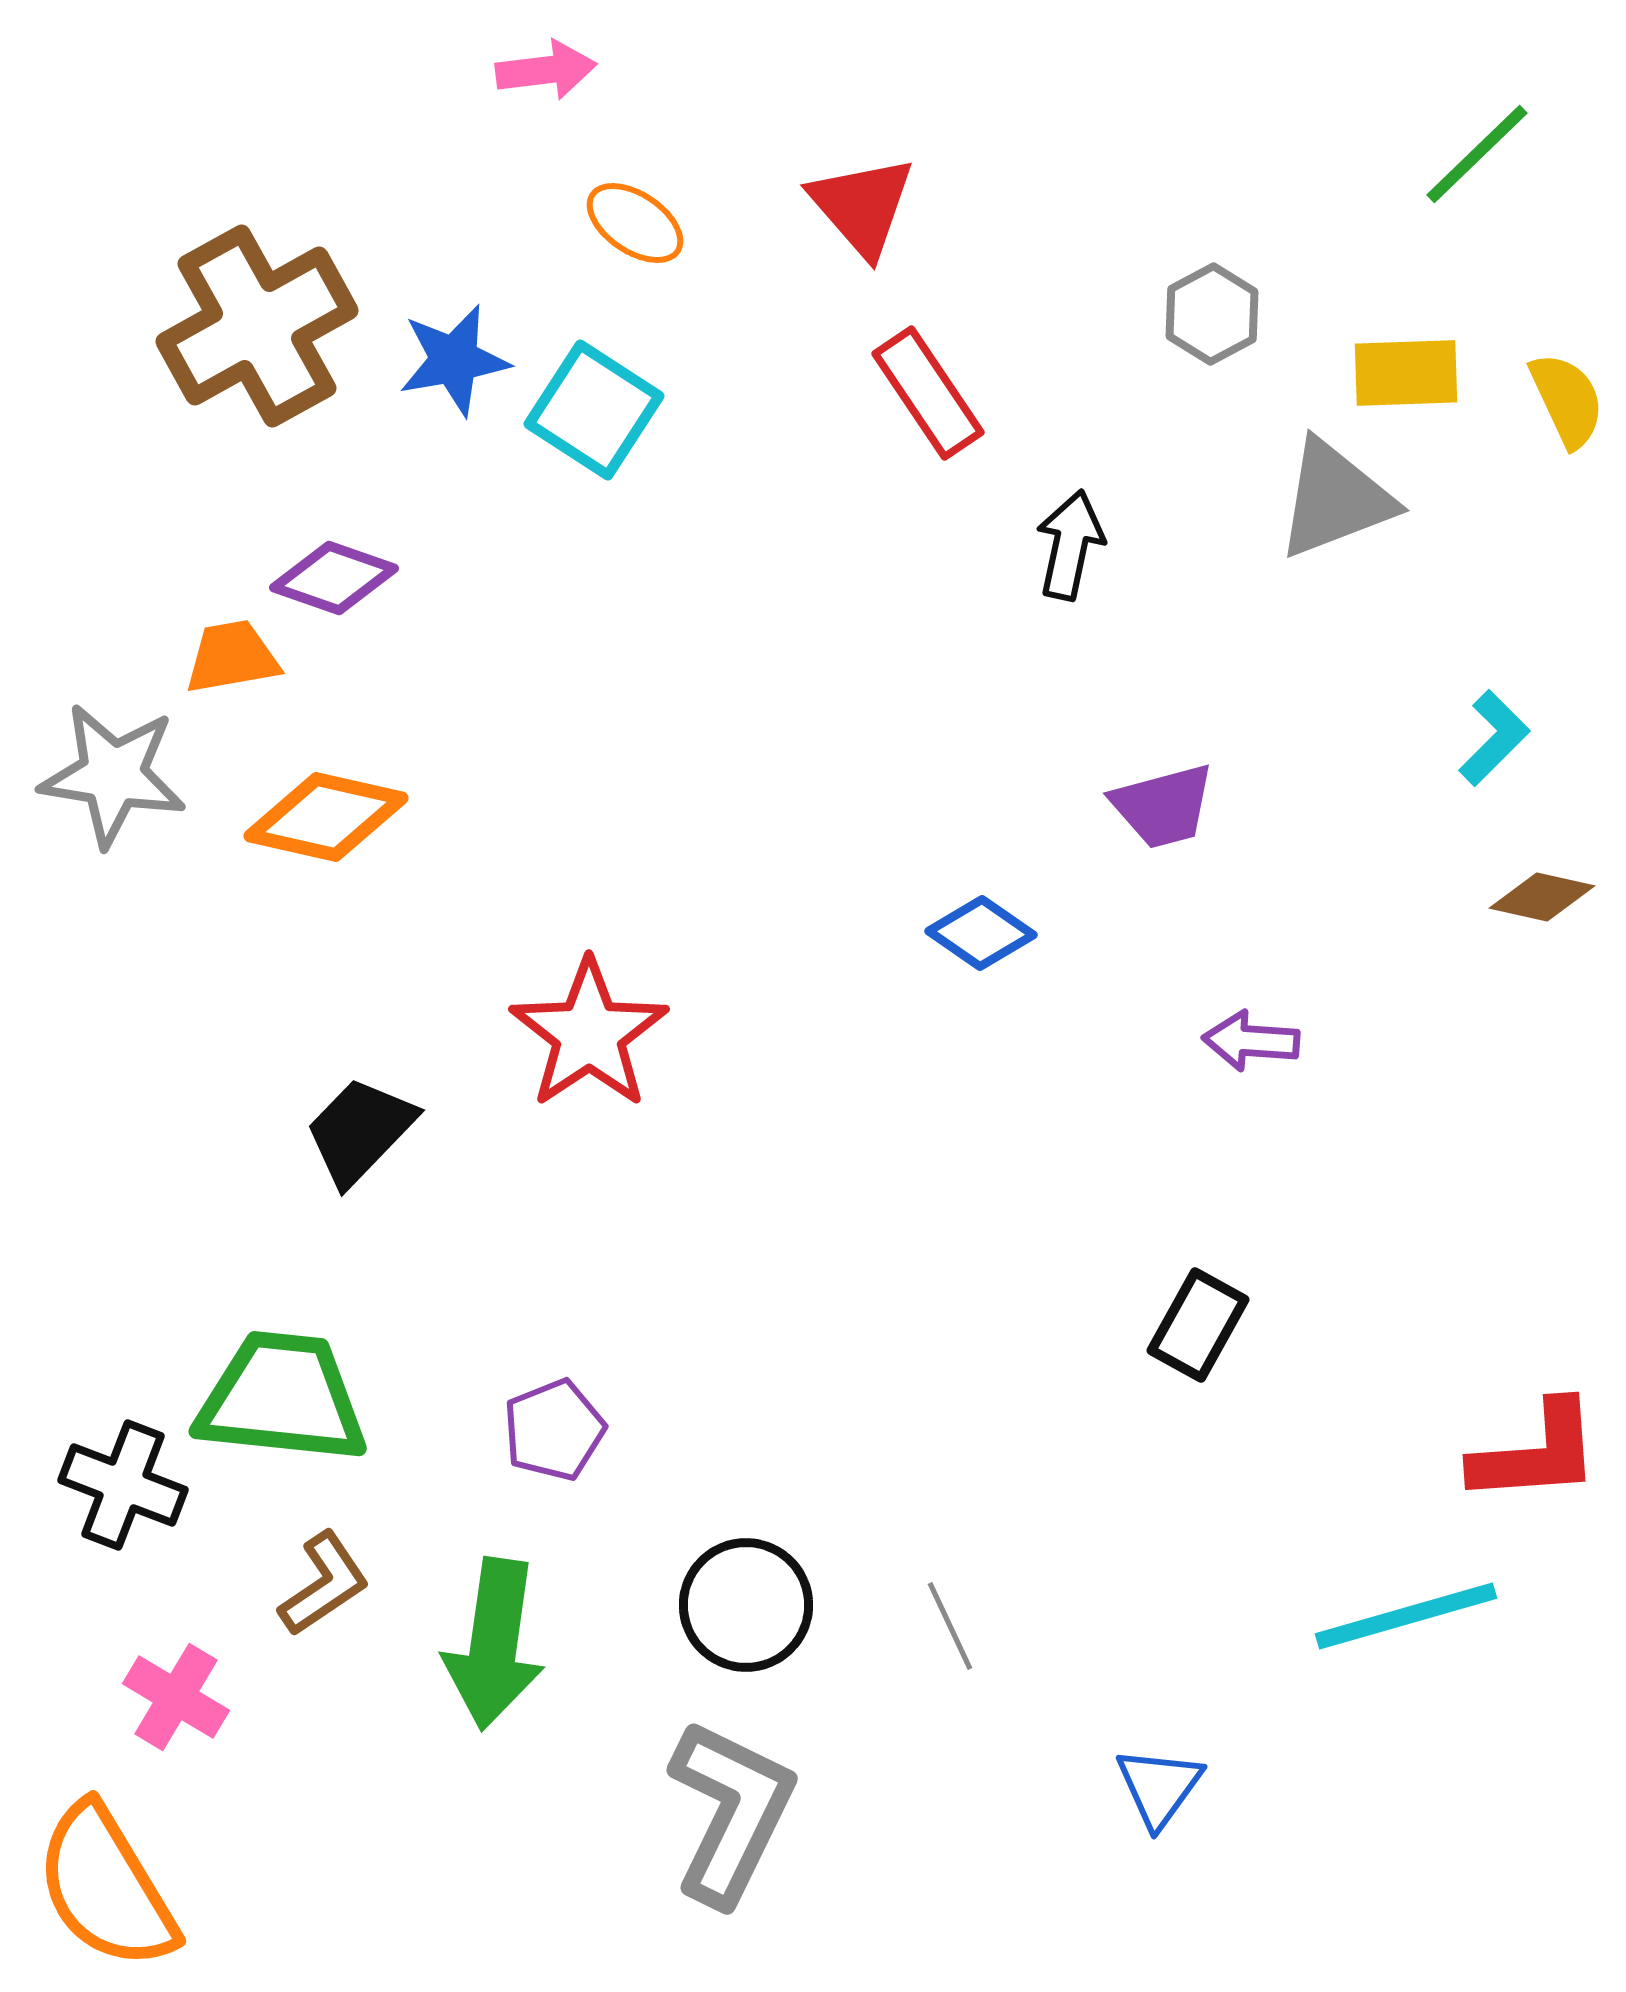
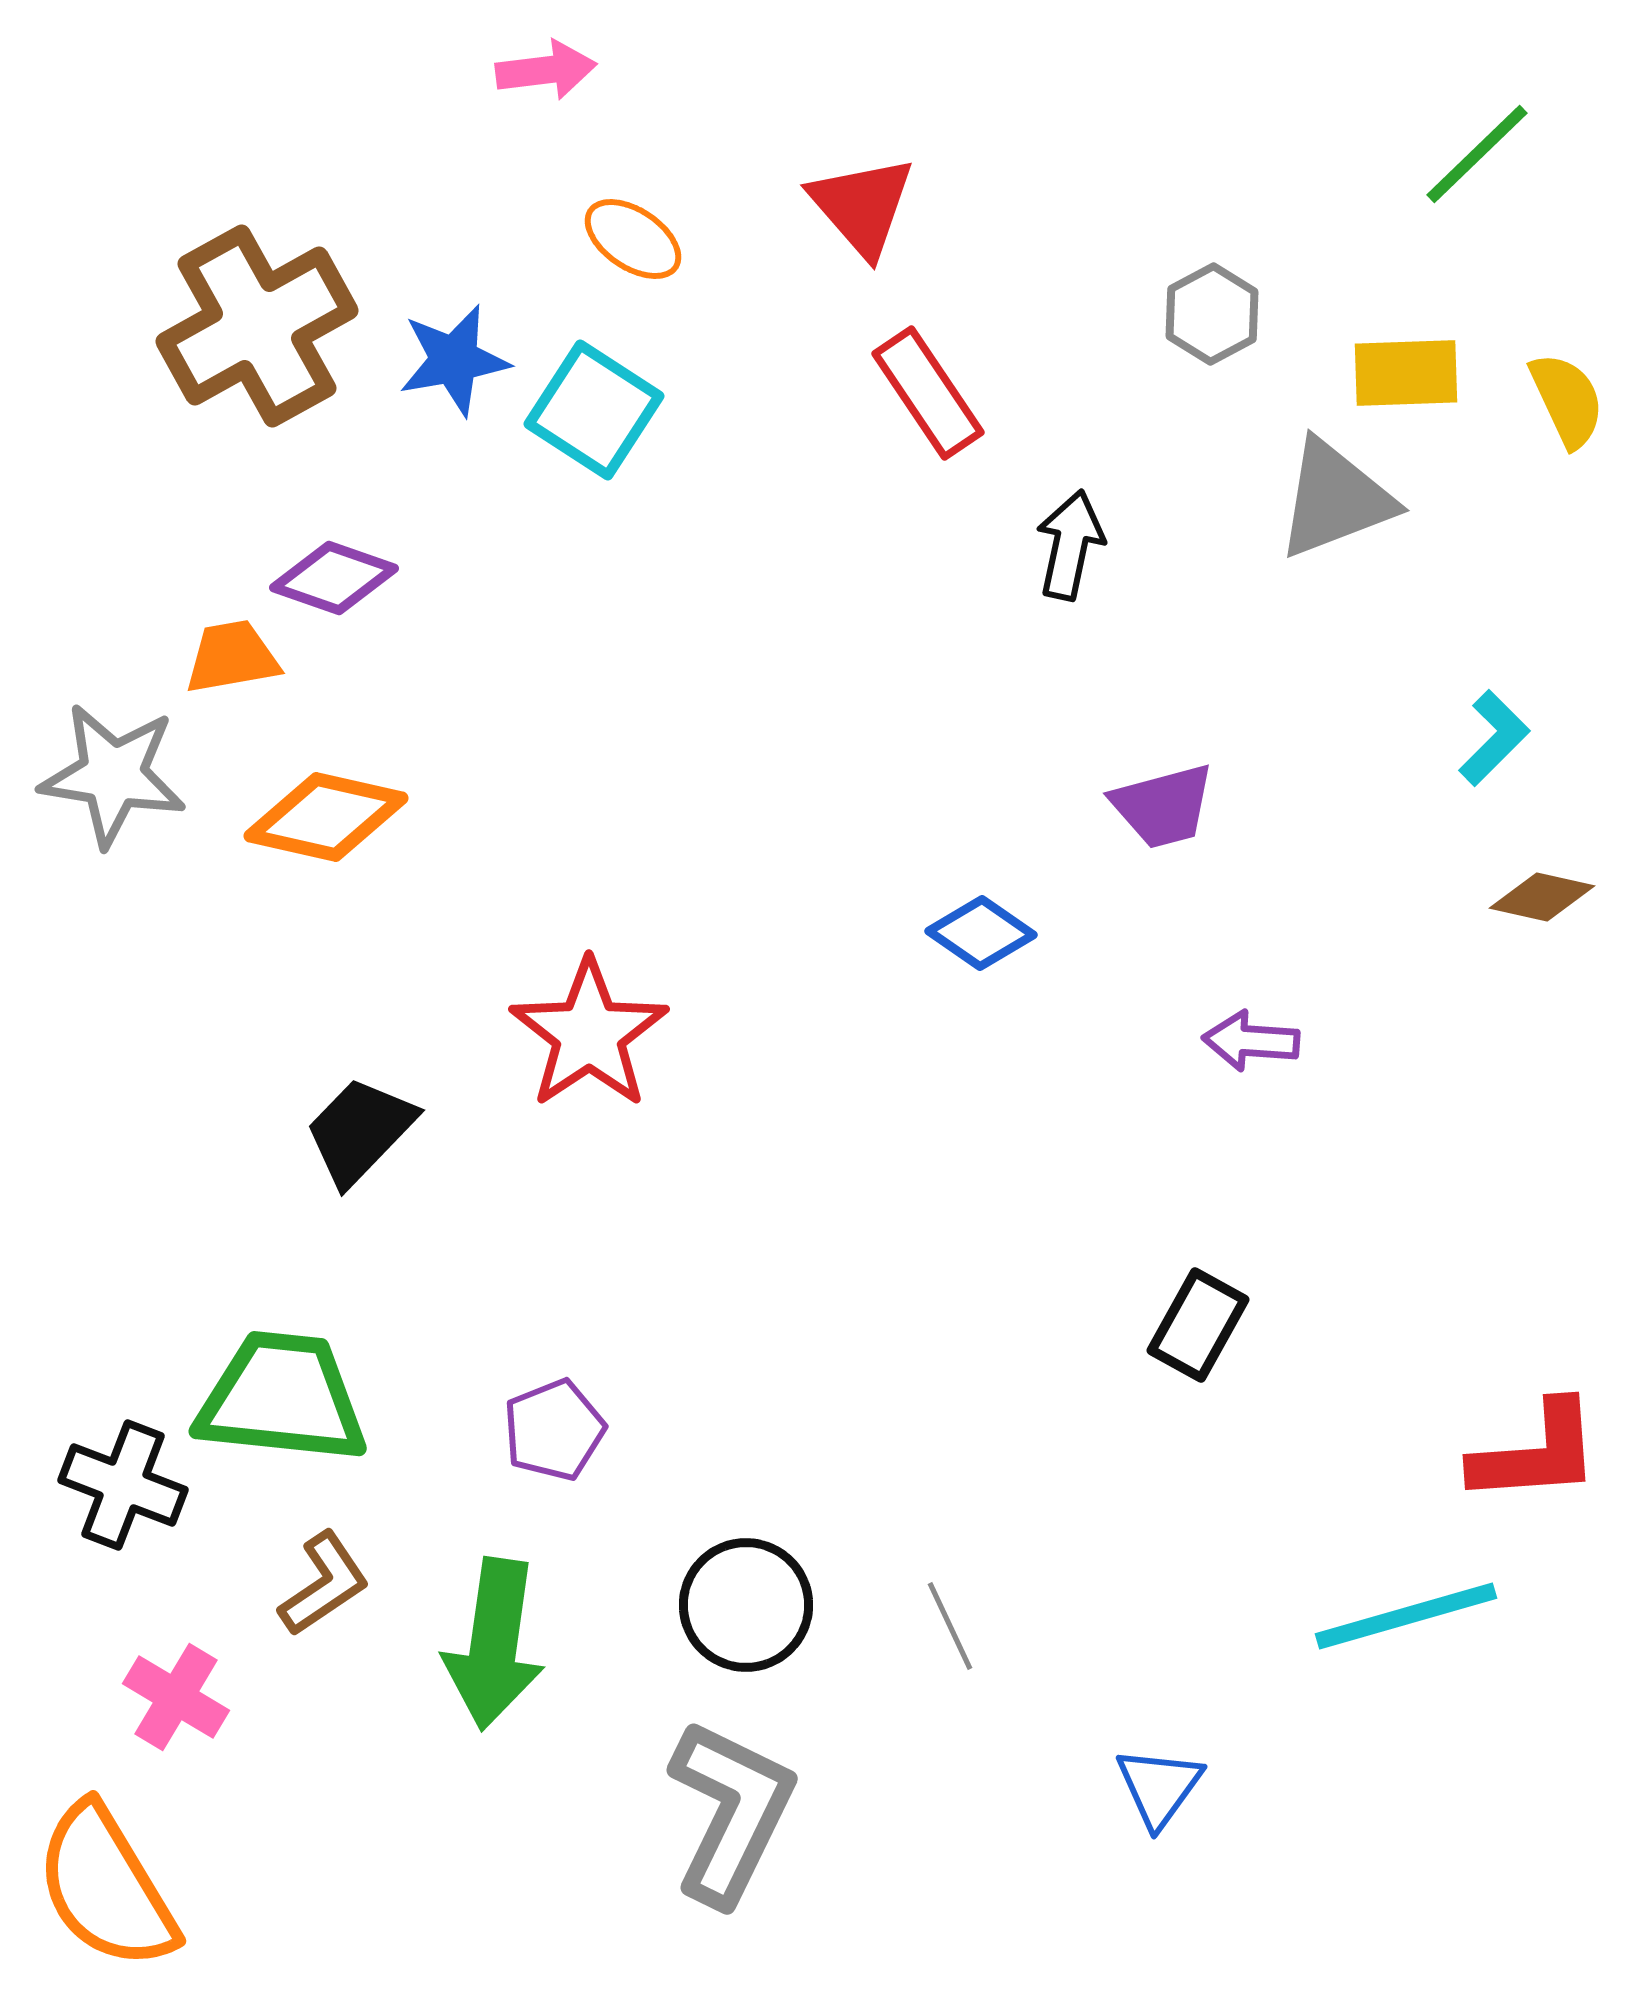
orange ellipse: moved 2 px left, 16 px down
